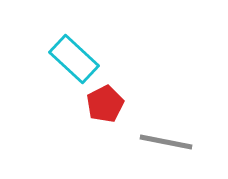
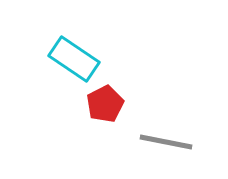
cyan rectangle: rotated 9 degrees counterclockwise
